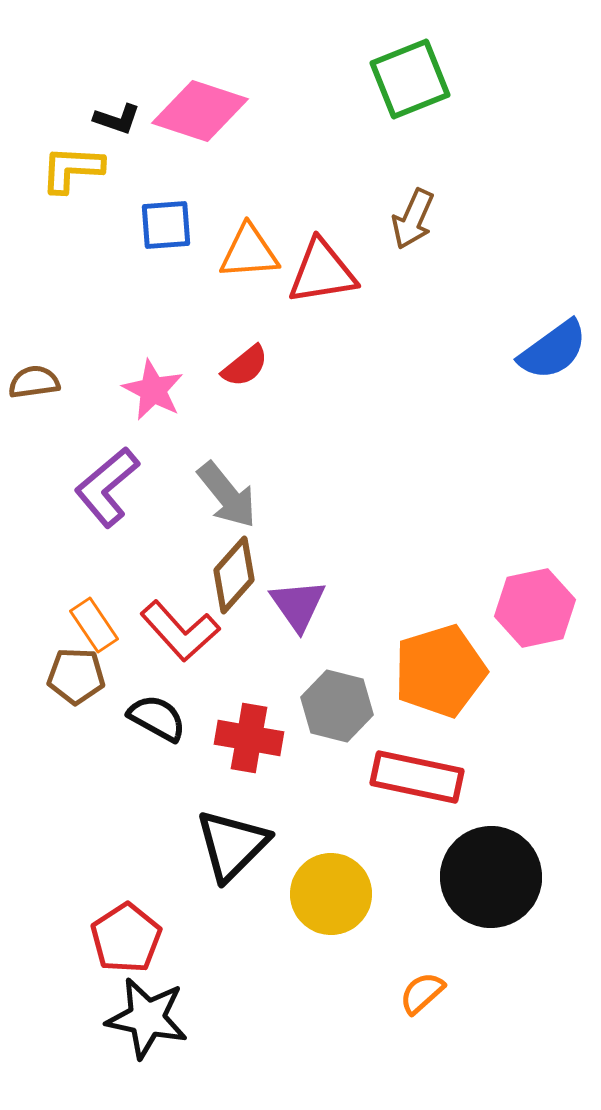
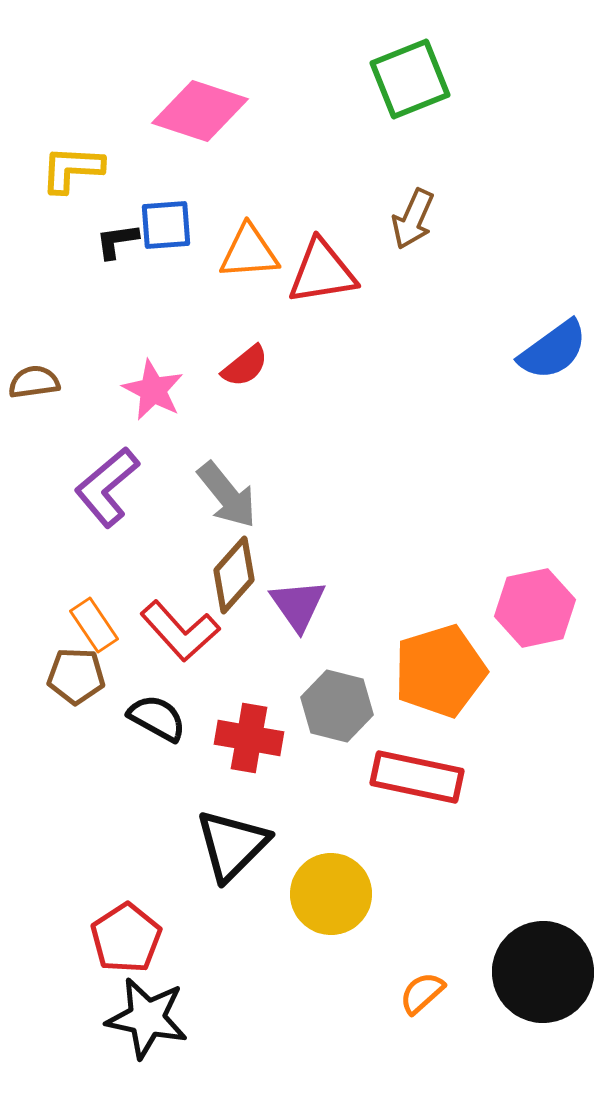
black L-shape: moved 122 px down; rotated 153 degrees clockwise
black circle: moved 52 px right, 95 px down
